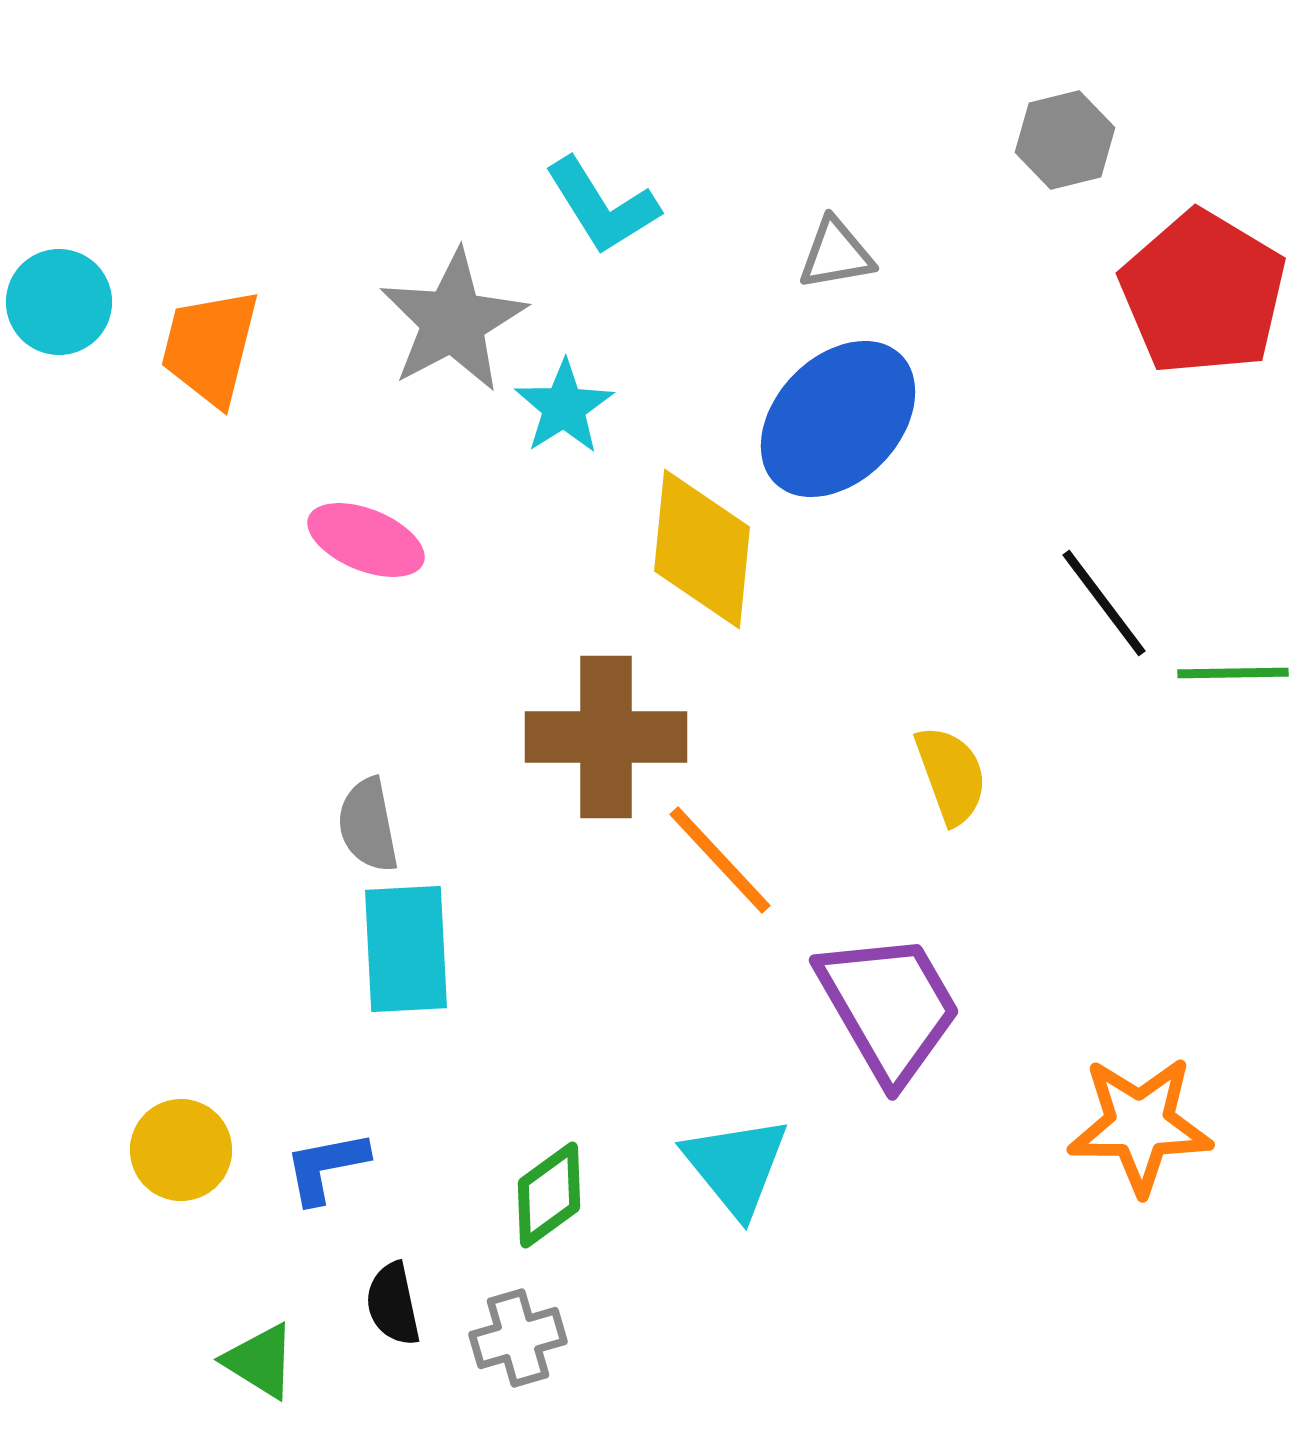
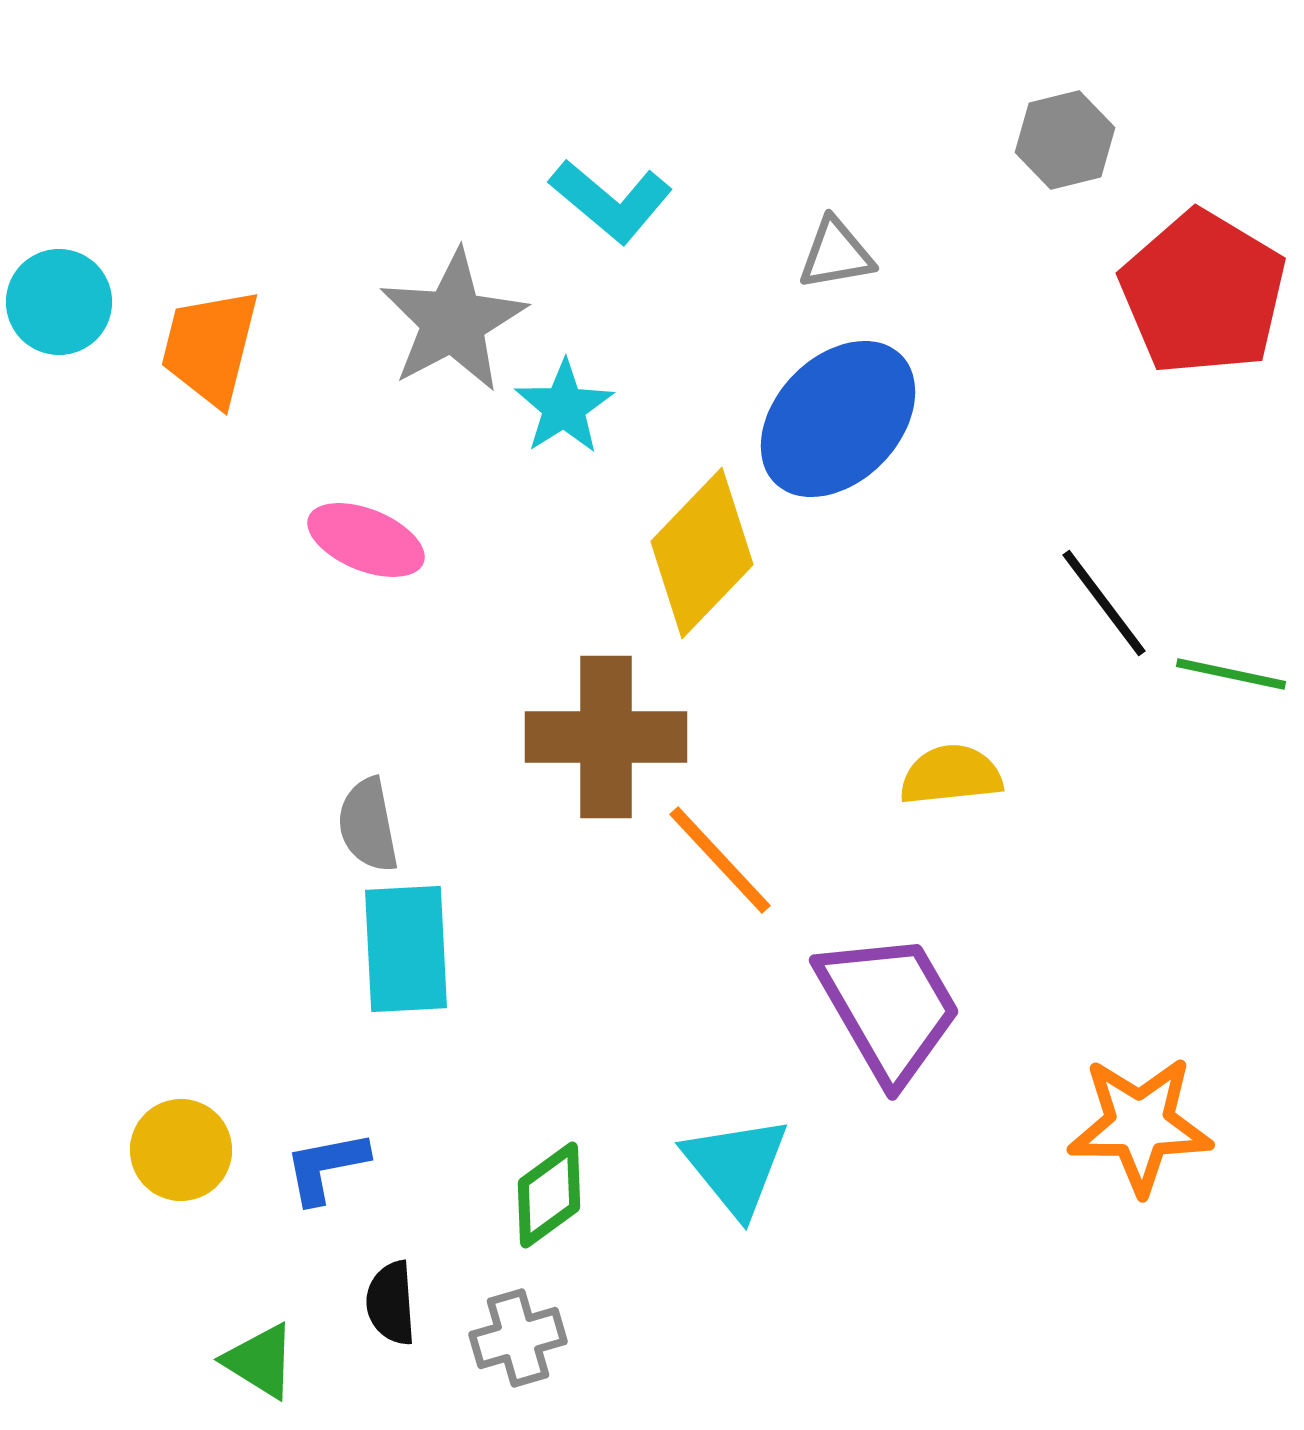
cyan L-shape: moved 9 px right, 5 px up; rotated 18 degrees counterclockwise
yellow diamond: moved 4 px down; rotated 38 degrees clockwise
green line: moved 2 px left, 1 px down; rotated 13 degrees clockwise
yellow semicircle: rotated 76 degrees counterclockwise
black semicircle: moved 2 px left, 1 px up; rotated 8 degrees clockwise
